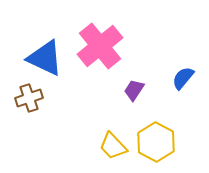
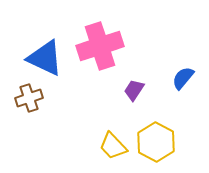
pink cross: rotated 21 degrees clockwise
